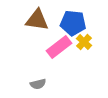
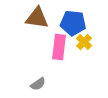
brown triangle: moved 2 px up
pink rectangle: rotated 45 degrees counterclockwise
gray semicircle: rotated 21 degrees counterclockwise
